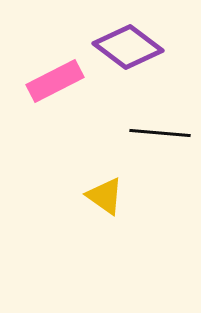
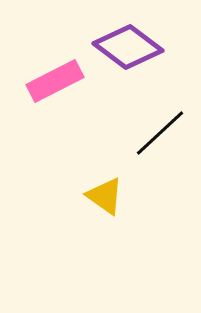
black line: rotated 48 degrees counterclockwise
